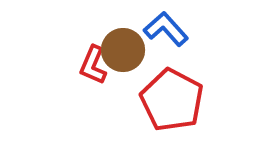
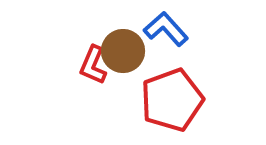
brown circle: moved 1 px down
red pentagon: rotated 24 degrees clockwise
